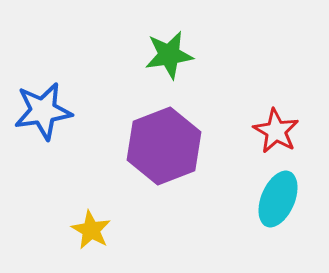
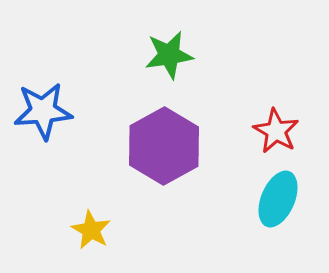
blue star: rotated 4 degrees clockwise
purple hexagon: rotated 8 degrees counterclockwise
